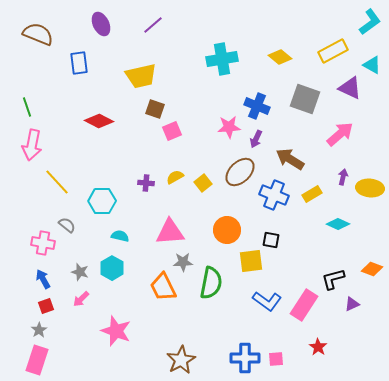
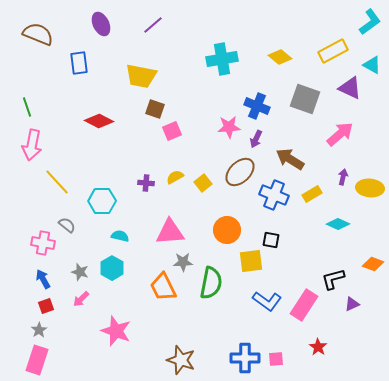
yellow trapezoid at (141, 76): rotated 24 degrees clockwise
orange diamond at (372, 269): moved 1 px right, 5 px up
brown star at (181, 360): rotated 24 degrees counterclockwise
